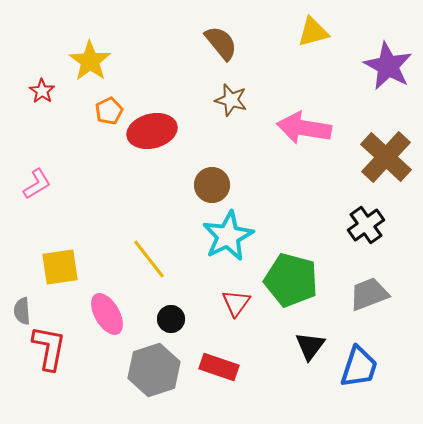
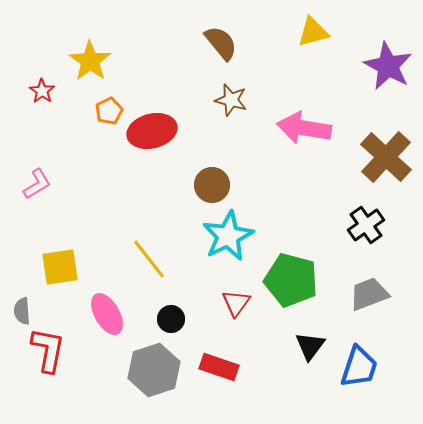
red L-shape: moved 1 px left, 2 px down
